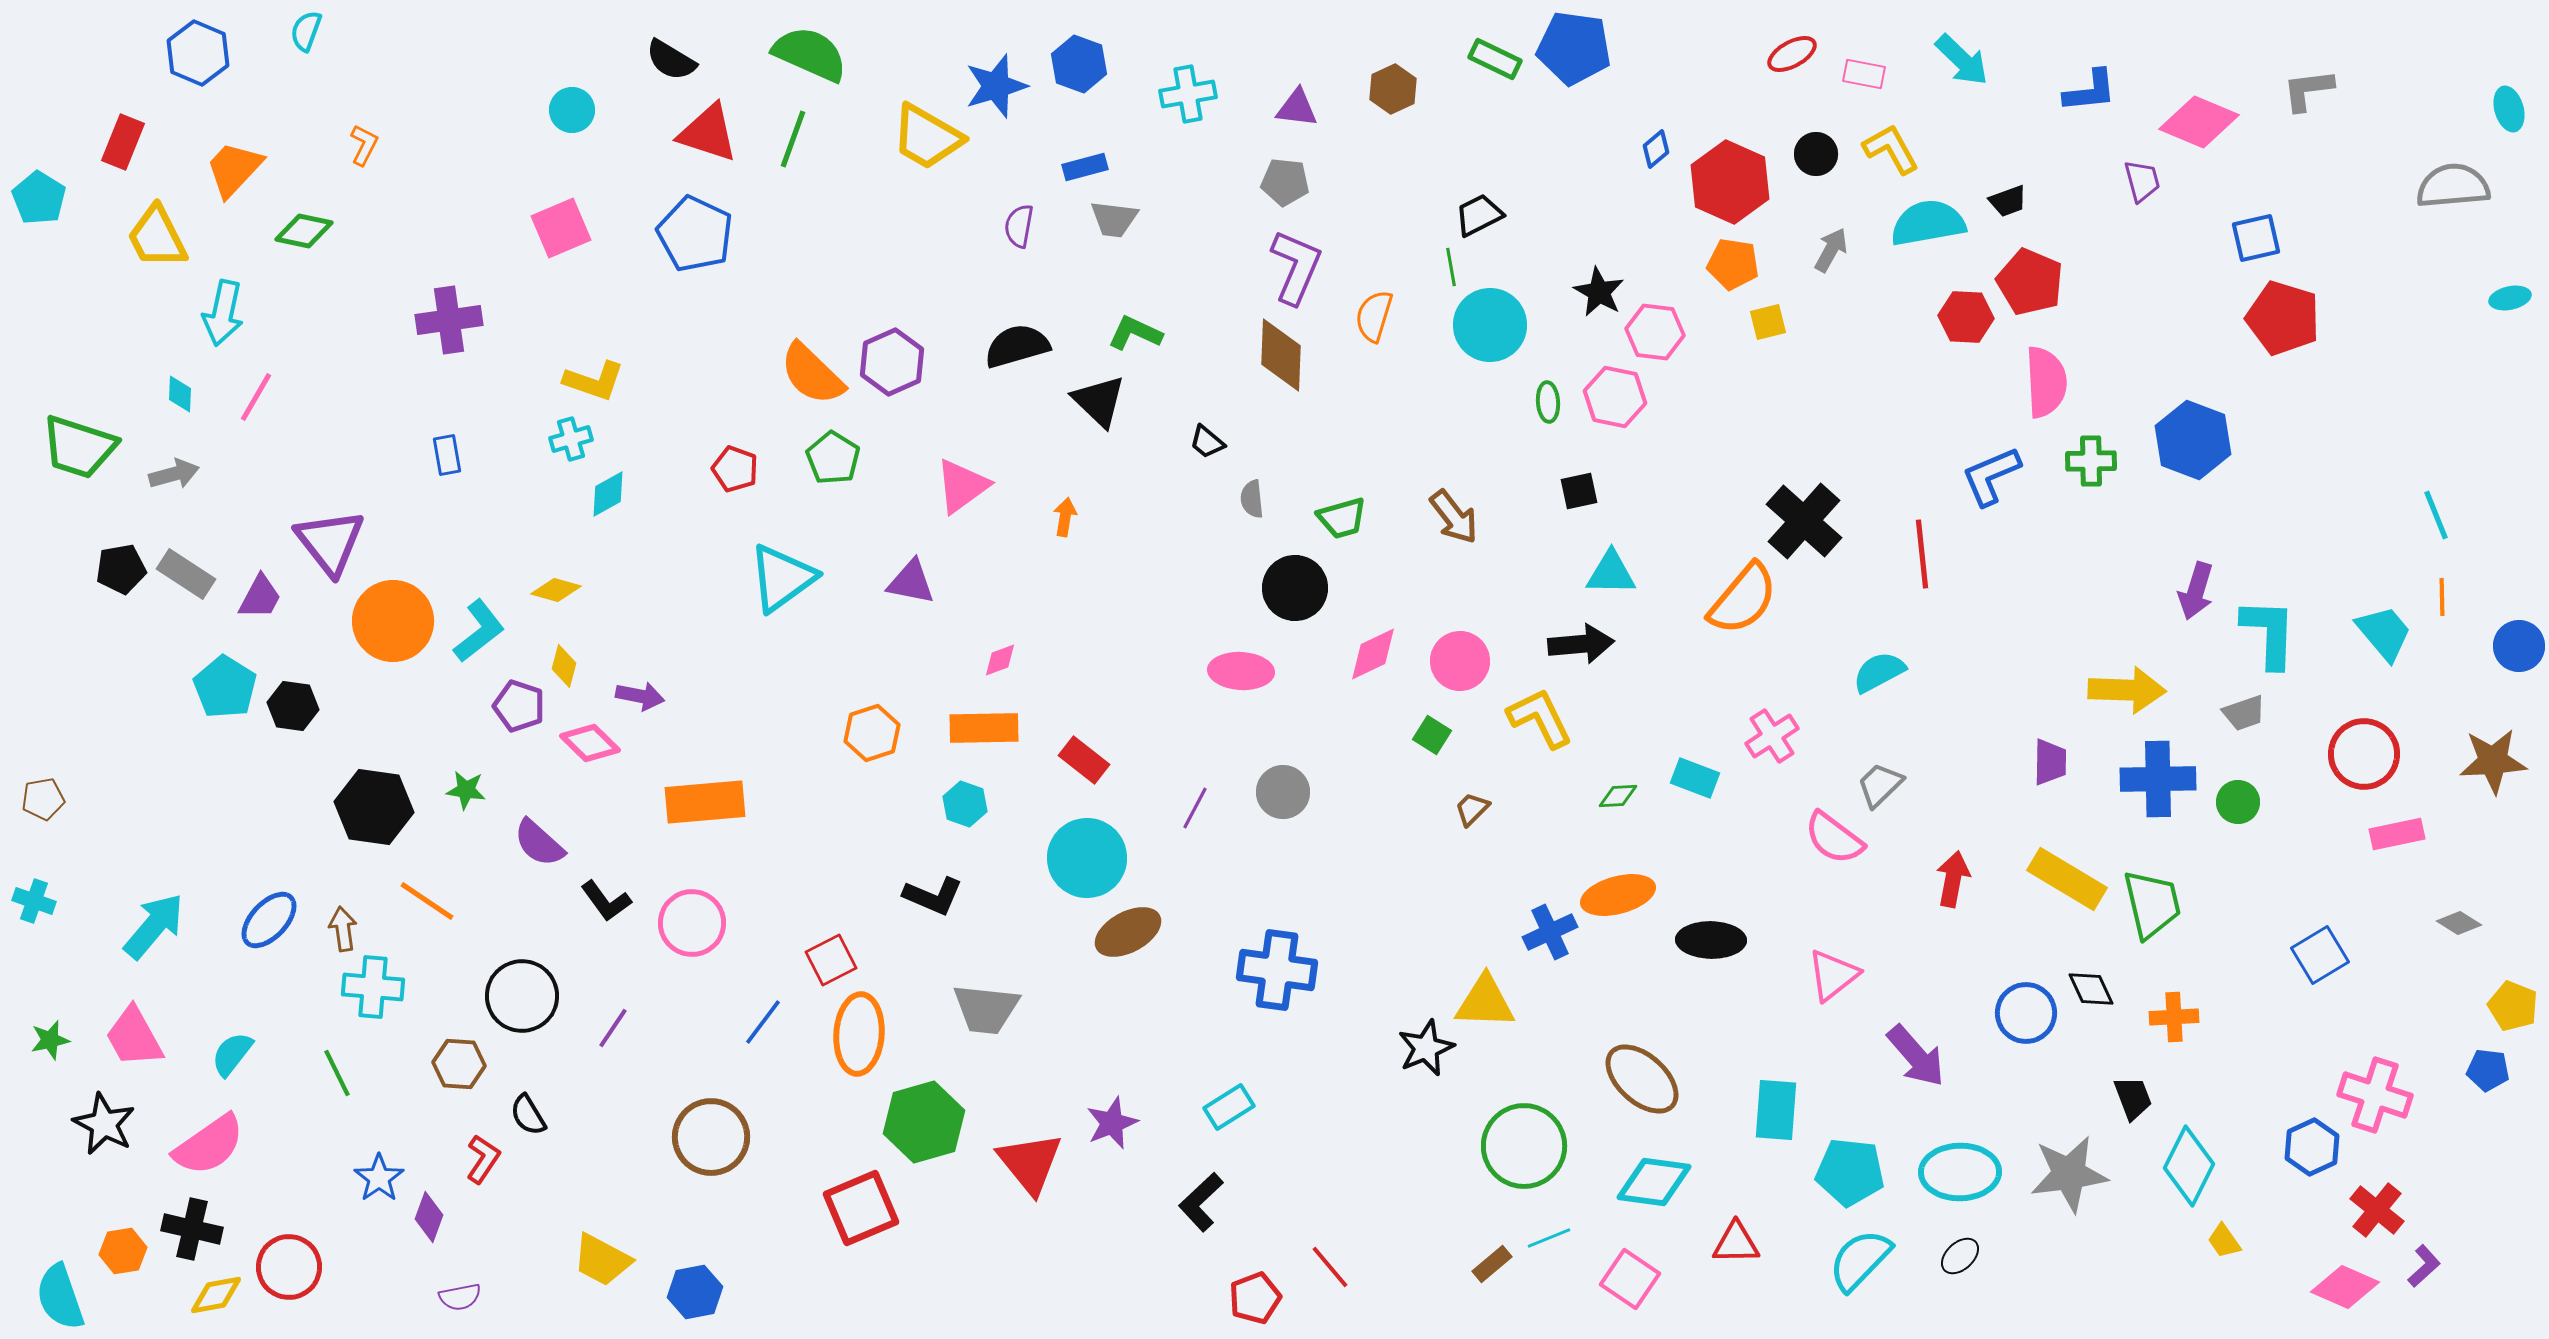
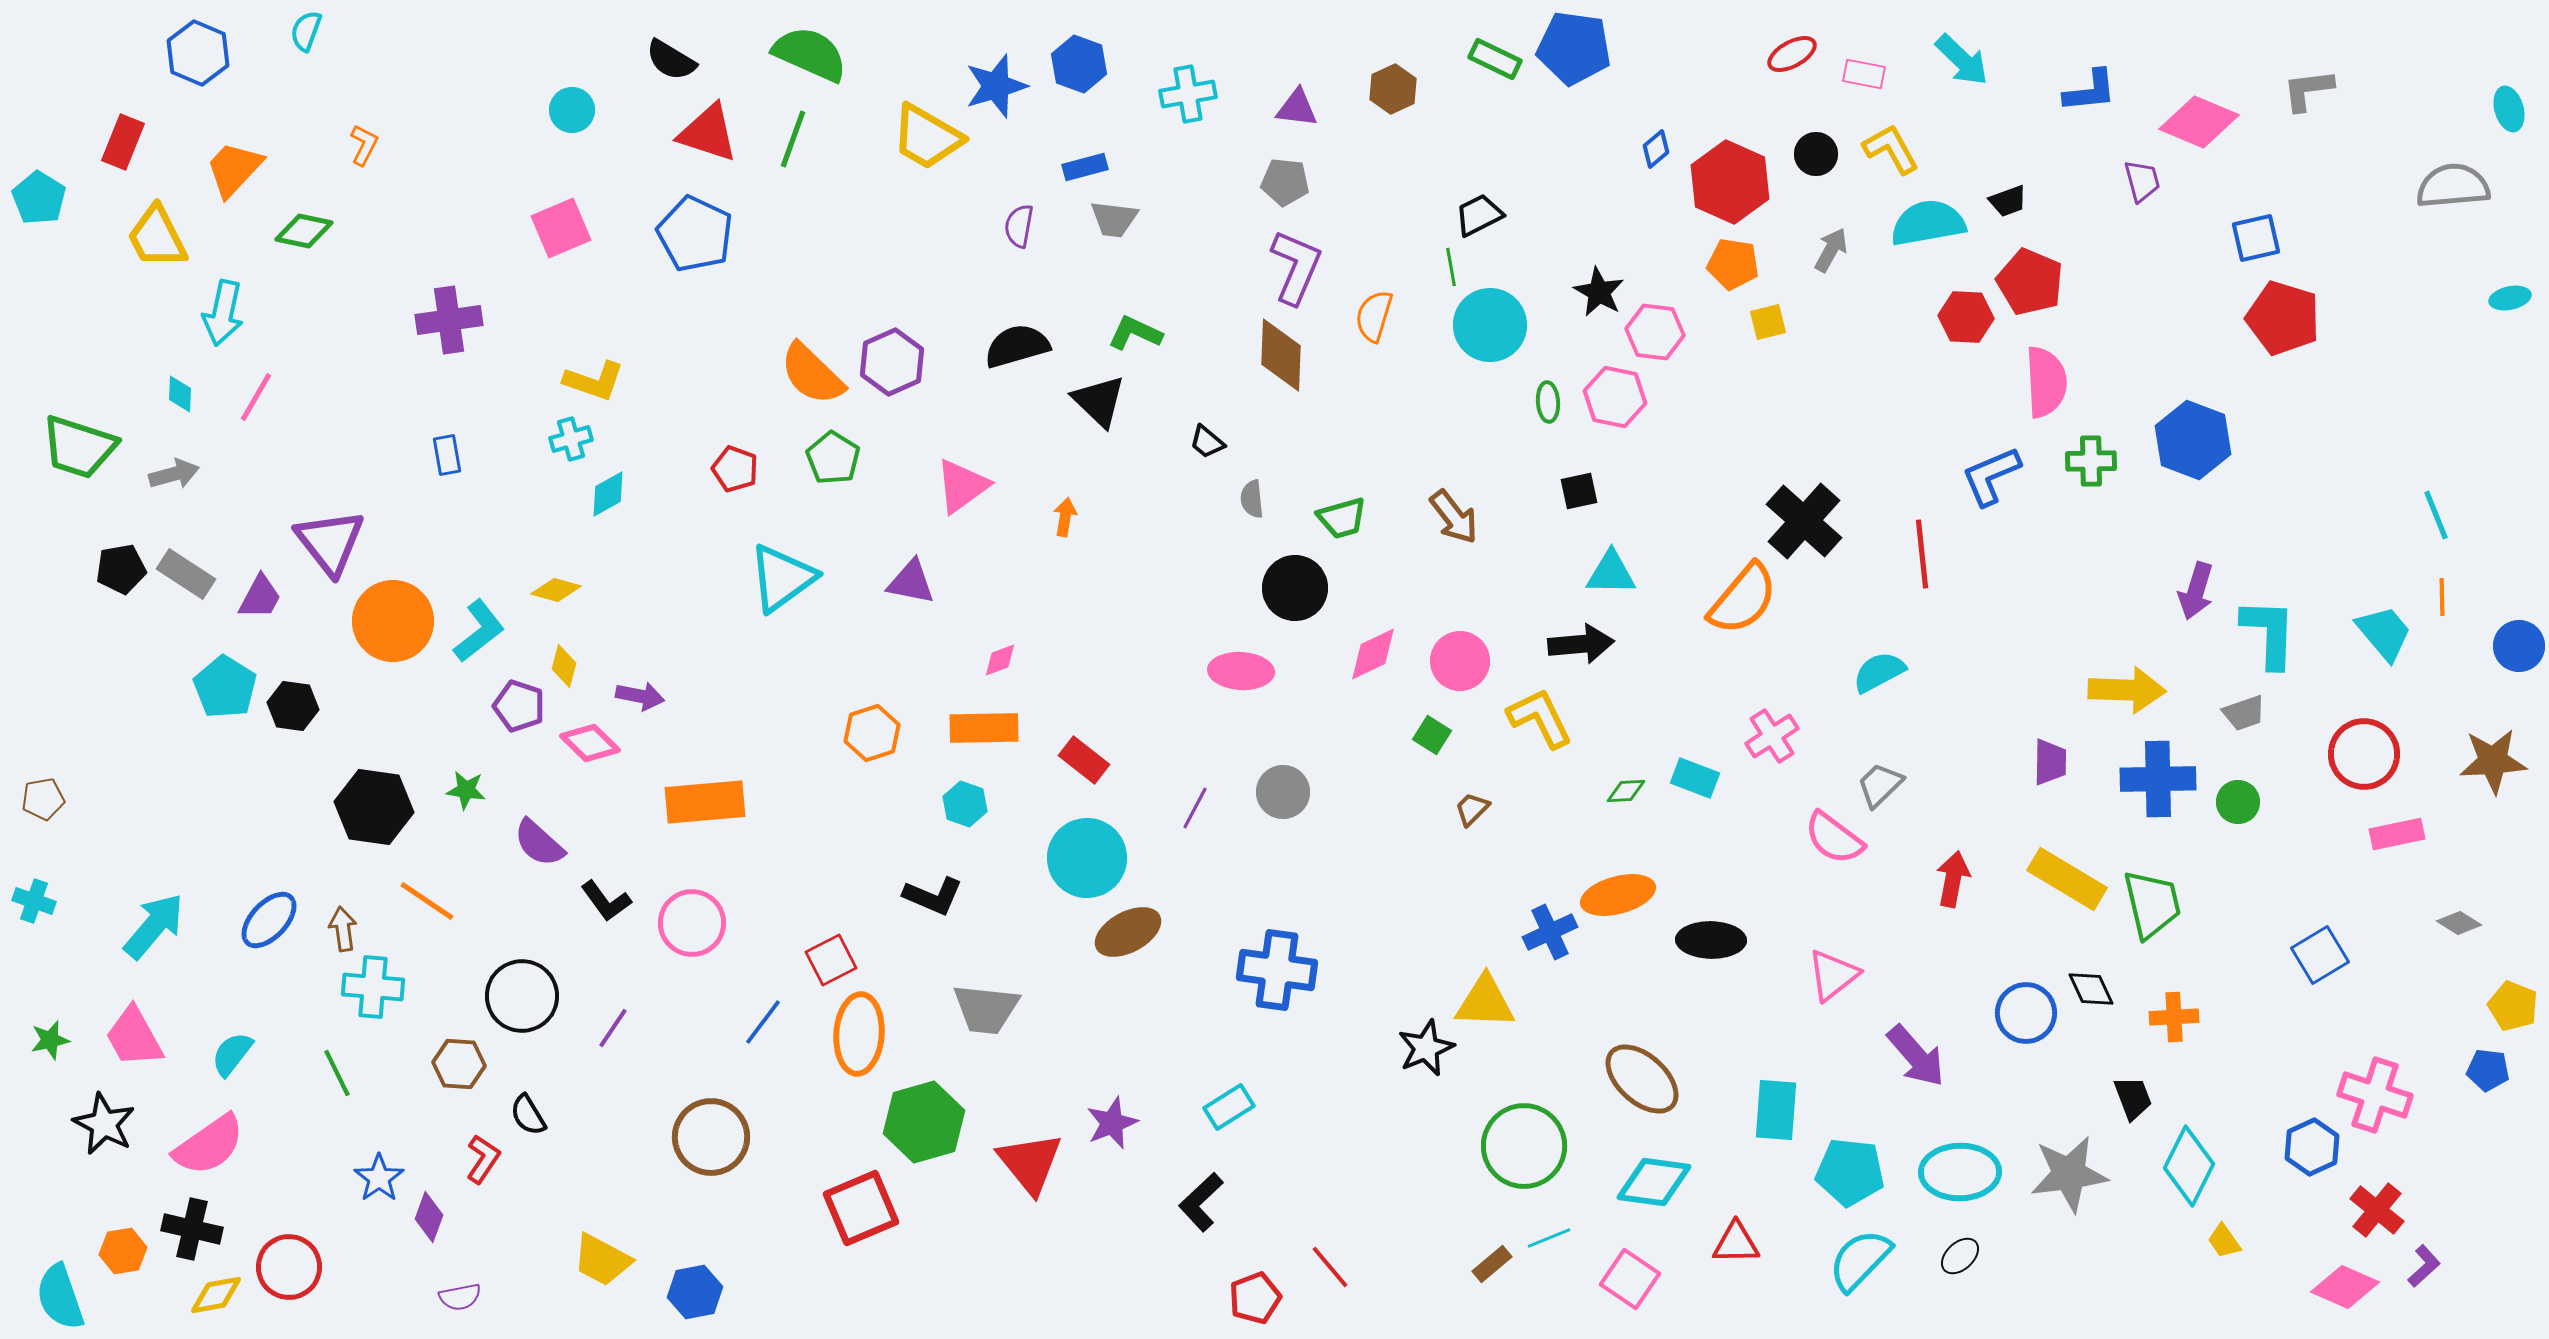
green diamond at (1618, 796): moved 8 px right, 5 px up
